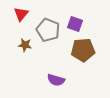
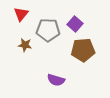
purple square: rotated 21 degrees clockwise
gray pentagon: rotated 20 degrees counterclockwise
